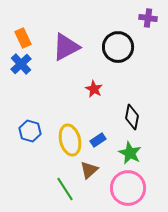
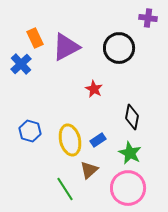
orange rectangle: moved 12 px right
black circle: moved 1 px right, 1 px down
